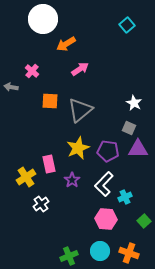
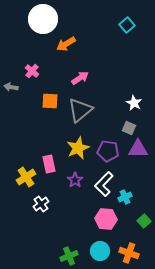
pink arrow: moved 9 px down
purple star: moved 3 px right
